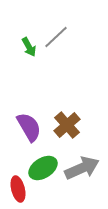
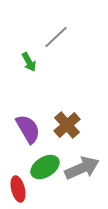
green arrow: moved 15 px down
purple semicircle: moved 1 px left, 2 px down
green ellipse: moved 2 px right, 1 px up
